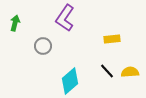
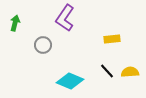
gray circle: moved 1 px up
cyan diamond: rotated 64 degrees clockwise
